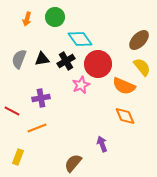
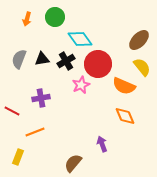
orange line: moved 2 px left, 4 px down
